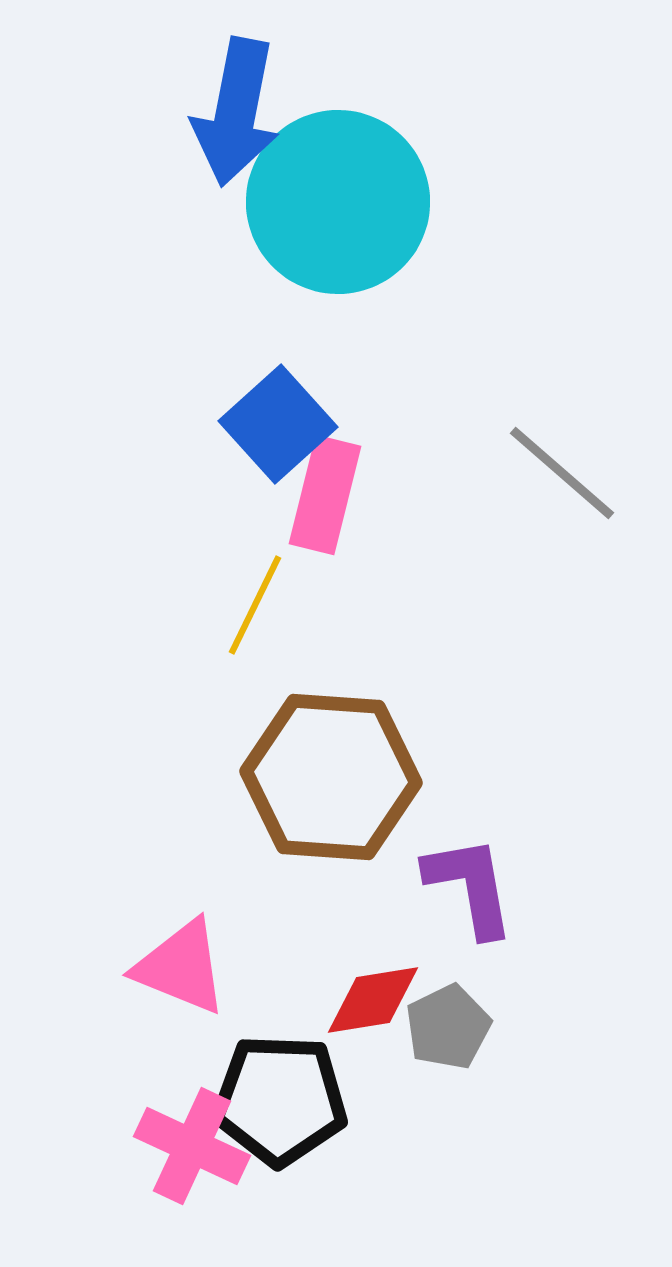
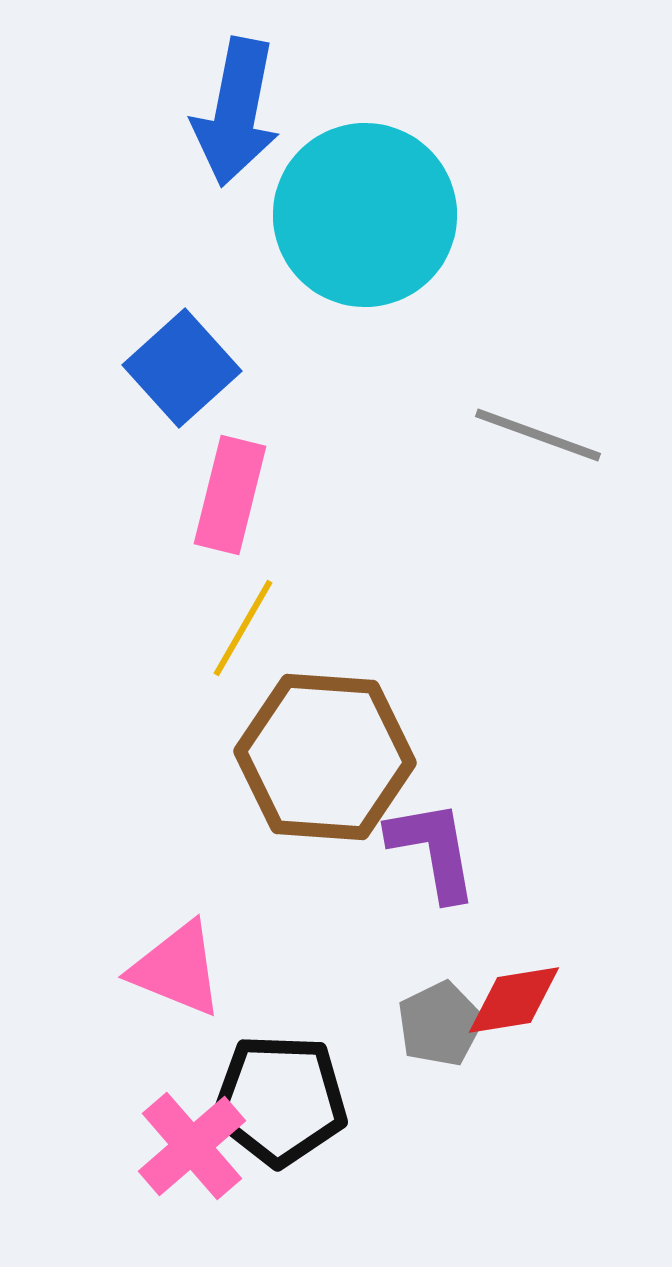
cyan circle: moved 27 px right, 13 px down
blue square: moved 96 px left, 56 px up
gray line: moved 24 px left, 38 px up; rotated 21 degrees counterclockwise
pink rectangle: moved 95 px left
yellow line: moved 12 px left, 23 px down; rotated 4 degrees clockwise
brown hexagon: moved 6 px left, 20 px up
purple L-shape: moved 37 px left, 36 px up
pink triangle: moved 4 px left, 2 px down
red diamond: moved 141 px right
gray pentagon: moved 8 px left, 3 px up
pink cross: rotated 24 degrees clockwise
